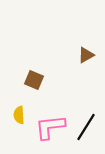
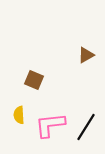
pink L-shape: moved 2 px up
